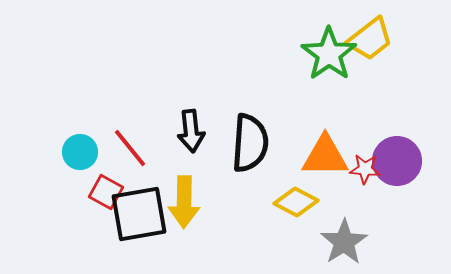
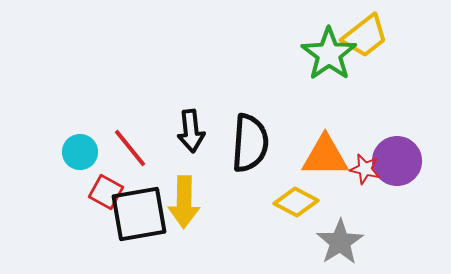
yellow trapezoid: moved 5 px left, 3 px up
red star: rotated 8 degrees clockwise
gray star: moved 4 px left
